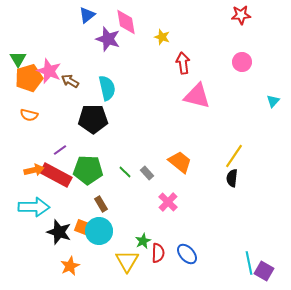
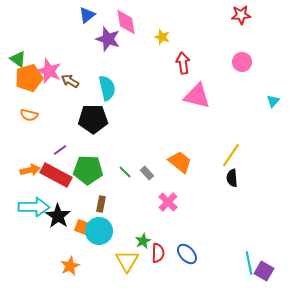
green triangle: rotated 24 degrees counterclockwise
yellow line: moved 3 px left, 1 px up
orange arrow: moved 4 px left
black semicircle: rotated 12 degrees counterclockwise
brown rectangle: rotated 42 degrees clockwise
black star: moved 1 px left, 16 px up; rotated 15 degrees clockwise
